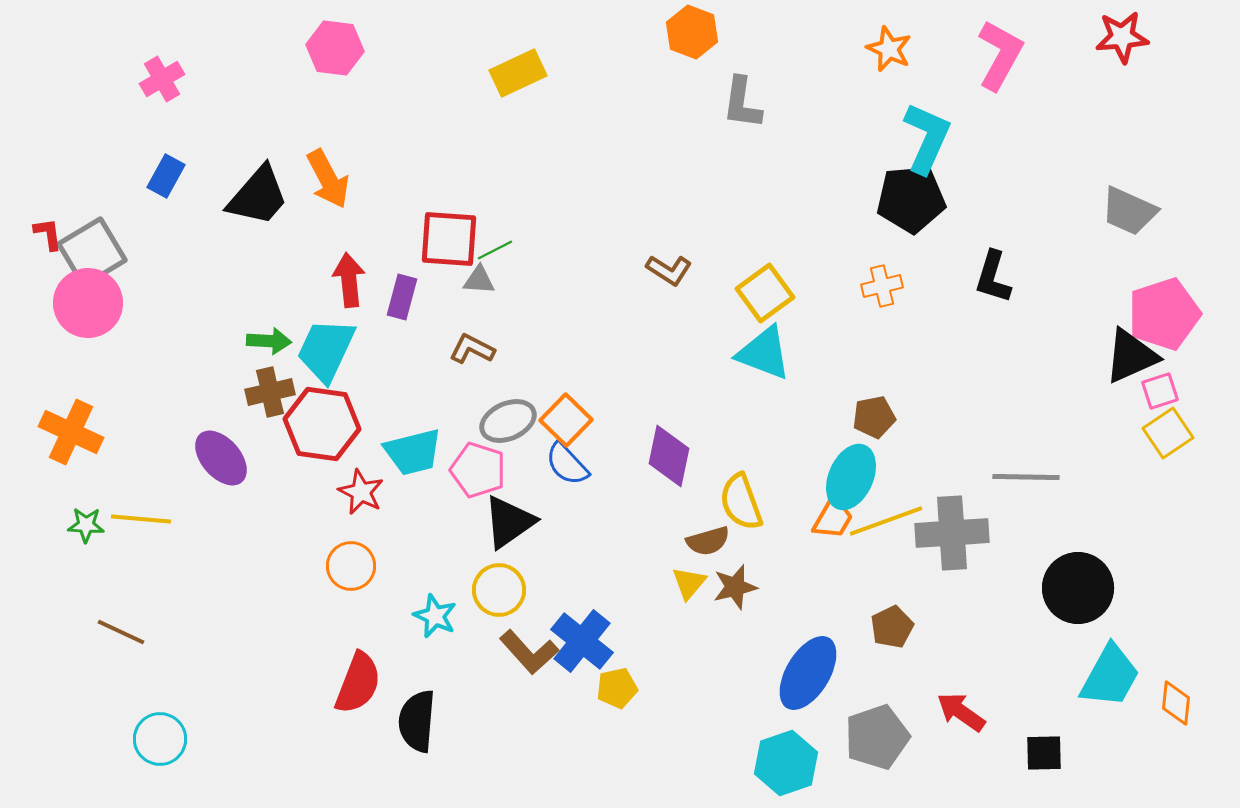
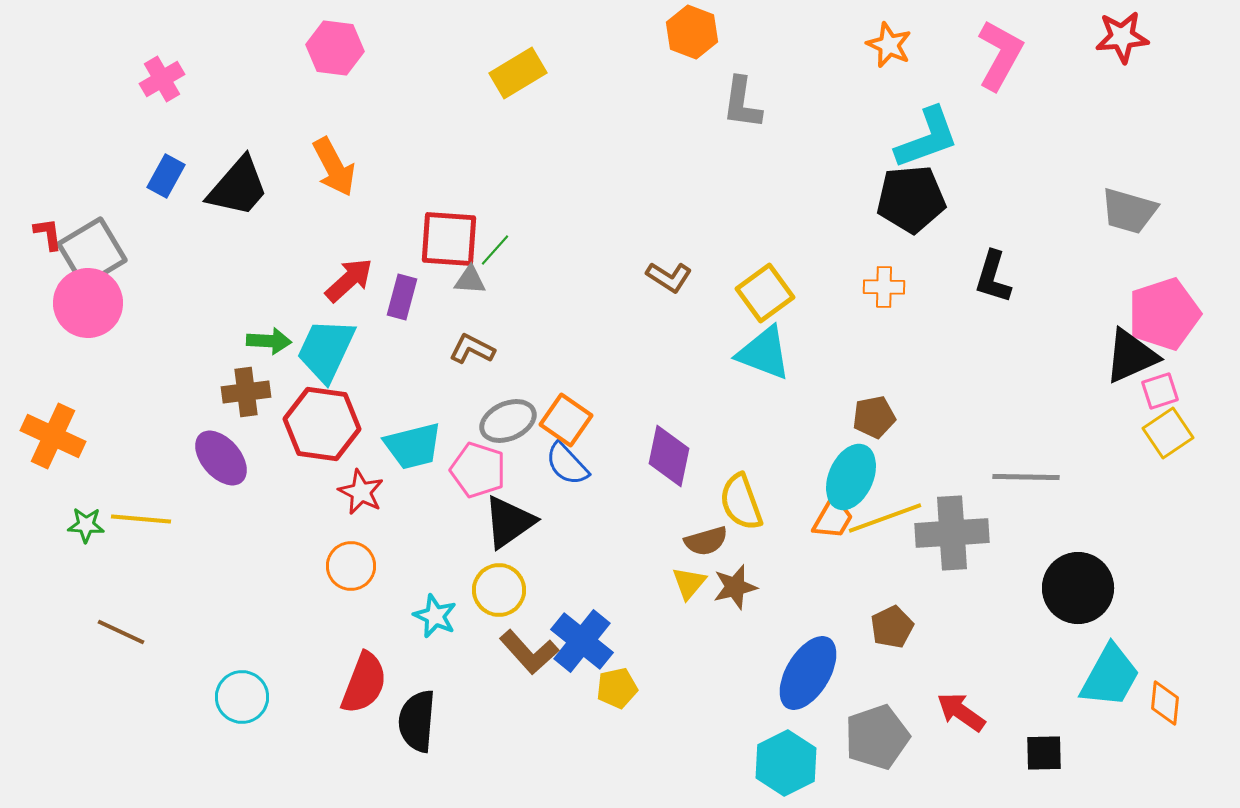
orange star at (889, 49): moved 4 px up
yellow rectangle at (518, 73): rotated 6 degrees counterclockwise
cyan L-shape at (927, 138): rotated 46 degrees clockwise
orange arrow at (328, 179): moved 6 px right, 12 px up
black trapezoid at (258, 196): moved 20 px left, 9 px up
gray trapezoid at (1129, 211): rotated 8 degrees counterclockwise
green line at (495, 250): rotated 21 degrees counterclockwise
brown L-shape at (669, 270): moved 7 px down
red arrow at (349, 280): rotated 54 degrees clockwise
gray triangle at (479, 280): moved 9 px left
orange cross at (882, 286): moved 2 px right, 1 px down; rotated 15 degrees clockwise
brown cross at (270, 392): moved 24 px left; rotated 6 degrees clockwise
orange square at (566, 420): rotated 9 degrees counterclockwise
orange cross at (71, 432): moved 18 px left, 4 px down
cyan trapezoid at (413, 452): moved 6 px up
yellow line at (886, 521): moved 1 px left, 3 px up
brown semicircle at (708, 541): moved 2 px left
red semicircle at (358, 683): moved 6 px right
orange diamond at (1176, 703): moved 11 px left
cyan circle at (160, 739): moved 82 px right, 42 px up
cyan hexagon at (786, 763): rotated 8 degrees counterclockwise
